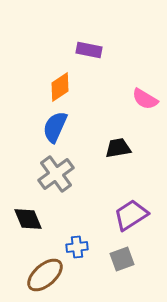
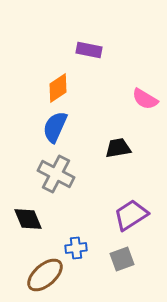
orange diamond: moved 2 px left, 1 px down
gray cross: rotated 27 degrees counterclockwise
blue cross: moved 1 px left, 1 px down
